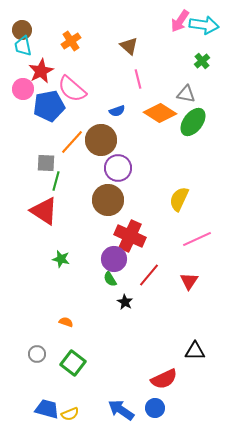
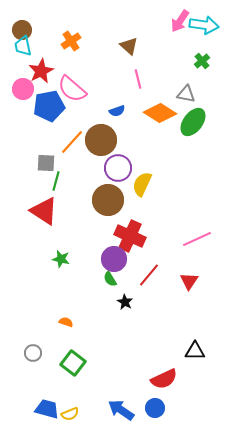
yellow semicircle at (179, 199): moved 37 px left, 15 px up
gray circle at (37, 354): moved 4 px left, 1 px up
